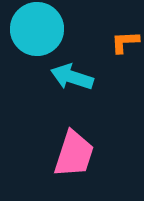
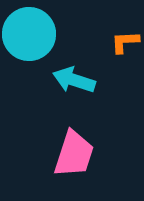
cyan circle: moved 8 px left, 5 px down
cyan arrow: moved 2 px right, 3 px down
